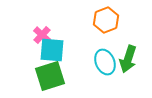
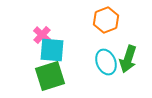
cyan ellipse: moved 1 px right
